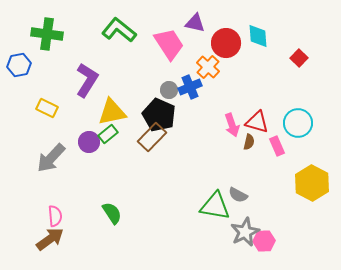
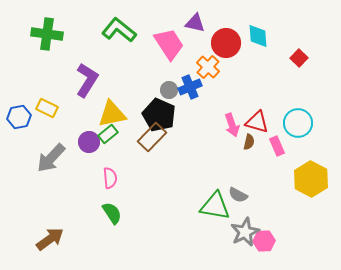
blue hexagon: moved 52 px down
yellow triangle: moved 2 px down
yellow hexagon: moved 1 px left, 4 px up
pink semicircle: moved 55 px right, 38 px up
